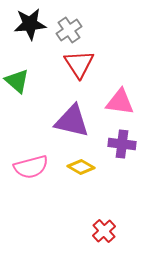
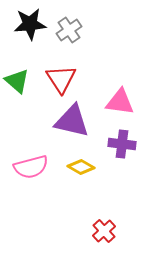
red triangle: moved 18 px left, 15 px down
